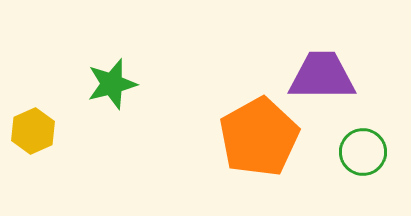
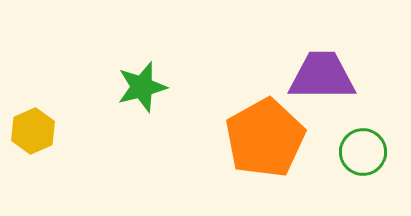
green star: moved 30 px right, 3 px down
orange pentagon: moved 6 px right, 1 px down
